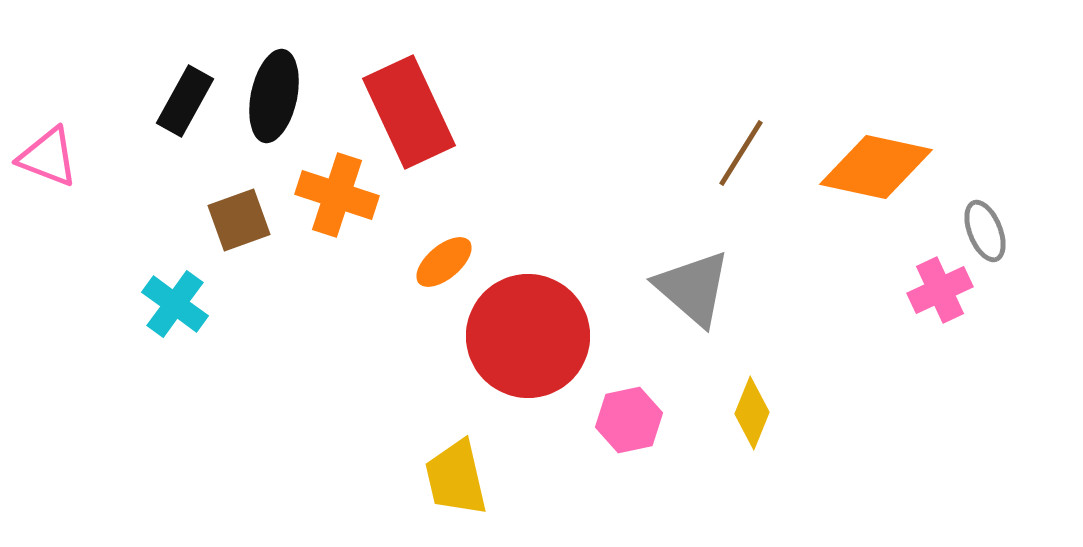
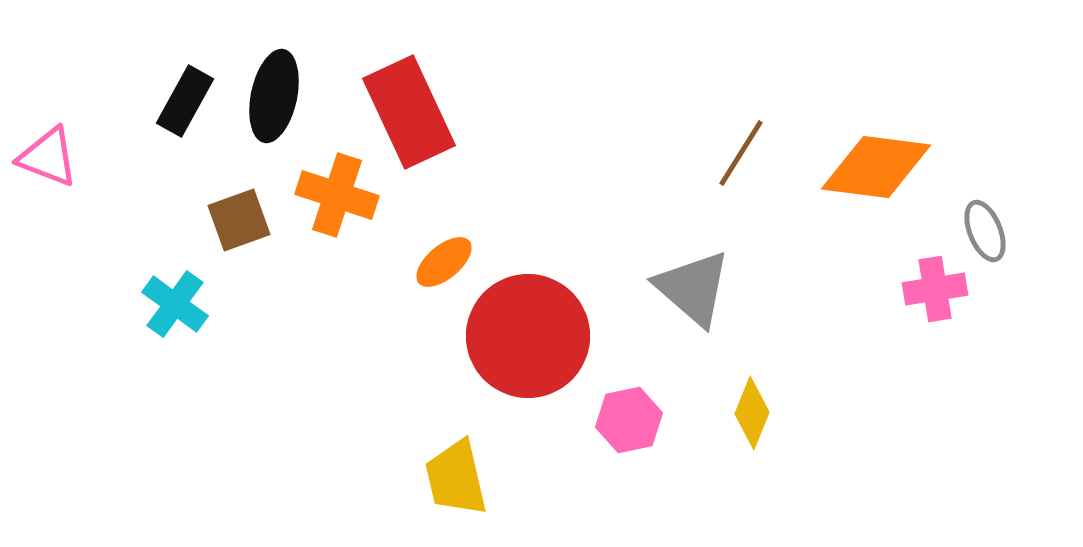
orange diamond: rotated 5 degrees counterclockwise
pink cross: moved 5 px left, 1 px up; rotated 16 degrees clockwise
